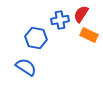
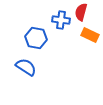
red semicircle: moved 2 px up; rotated 18 degrees counterclockwise
blue cross: moved 1 px right; rotated 18 degrees clockwise
orange rectangle: moved 1 px right
